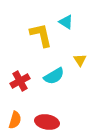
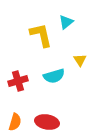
cyan triangle: rotated 49 degrees clockwise
cyan semicircle: rotated 15 degrees clockwise
red cross: moved 2 px left; rotated 12 degrees clockwise
orange semicircle: moved 2 px down
